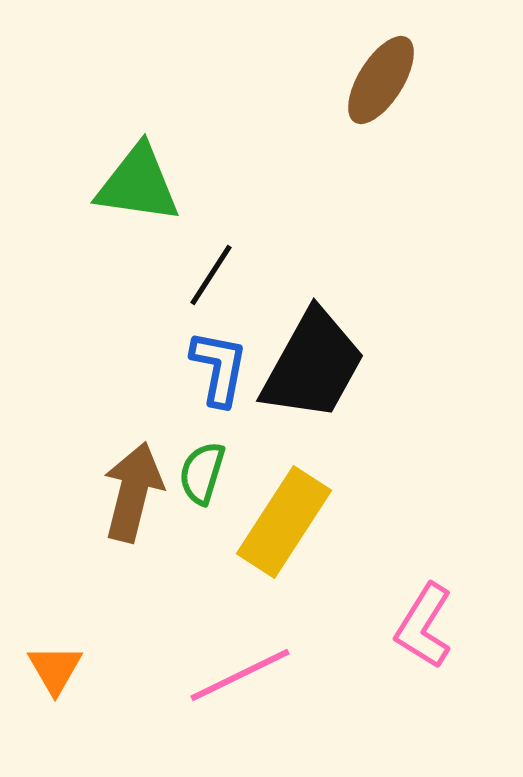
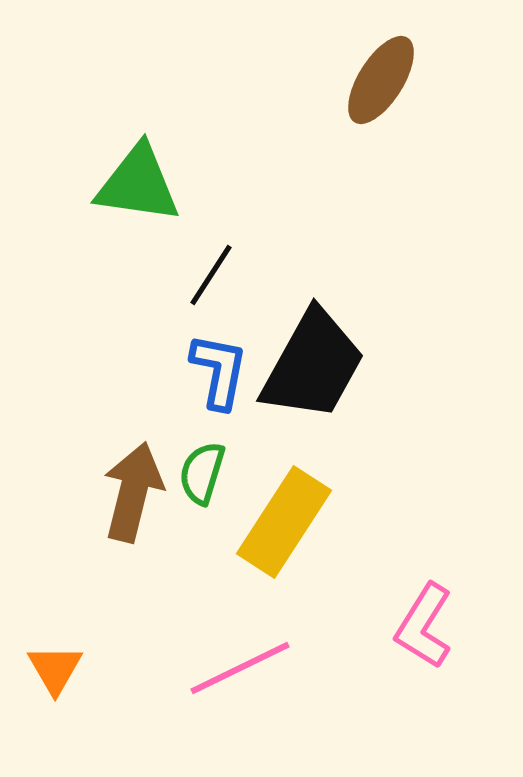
blue L-shape: moved 3 px down
pink line: moved 7 px up
